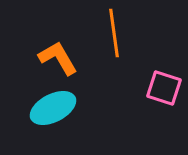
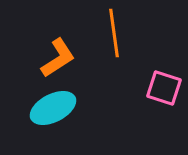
orange L-shape: rotated 87 degrees clockwise
